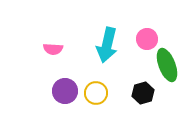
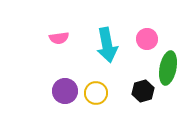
cyan arrow: rotated 24 degrees counterclockwise
pink semicircle: moved 6 px right, 11 px up; rotated 12 degrees counterclockwise
green ellipse: moved 1 px right, 3 px down; rotated 32 degrees clockwise
black hexagon: moved 2 px up
